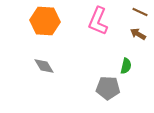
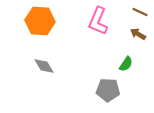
orange hexagon: moved 5 px left
green semicircle: moved 2 px up; rotated 21 degrees clockwise
gray pentagon: moved 2 px down
